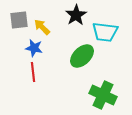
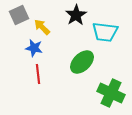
gray square: moved 5 px up; rotated 18 degrees counterclockwise
green ellipse: moved 6 px down
red line: moved 5 px right, 2 px down
green cross: moved 8 px right, 2 px up
